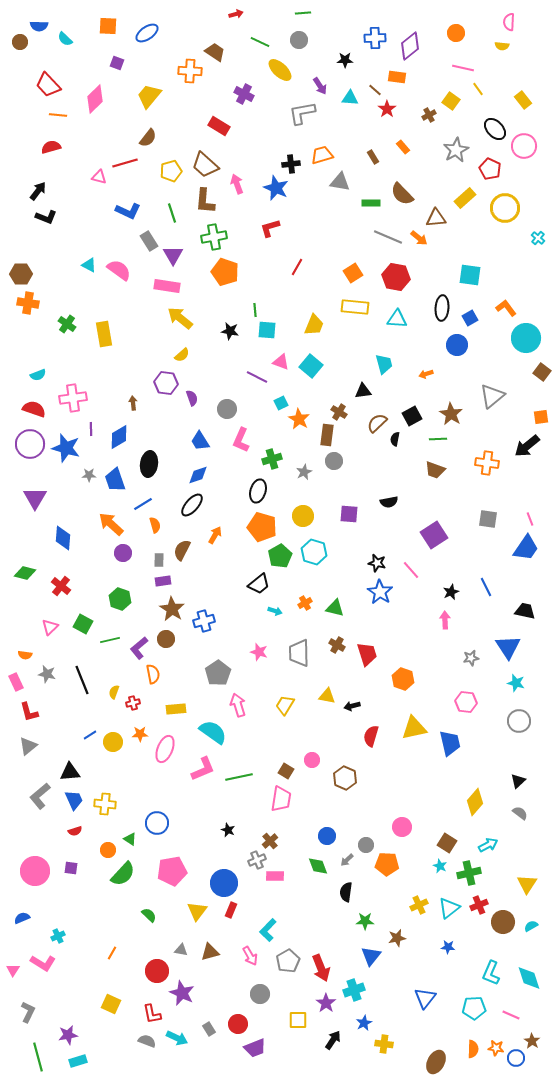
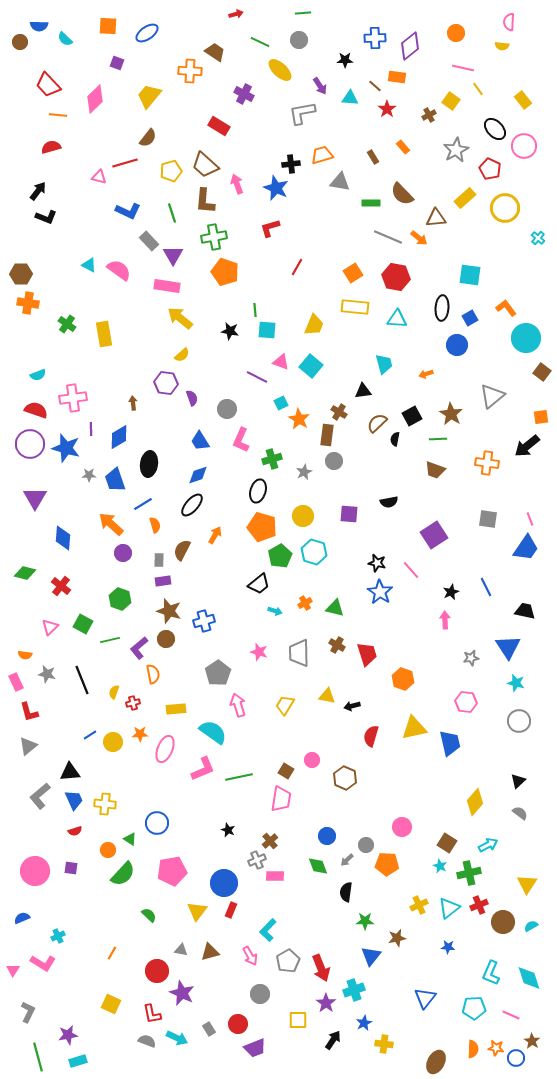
brown line at (375, 90): moved 4 px up
gray rectangle at (149, 241): rotated 12 degrees counterclockwise
red semicircle at (34, 409): moved 2 px right, 1 px down
brown star at (172, 609): moved 3 px left, 2 px down; rotated 15 degrees counterclockwise
